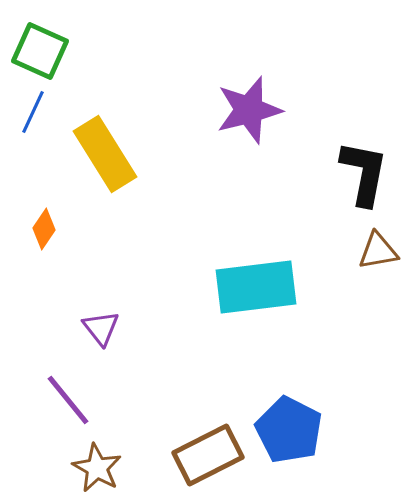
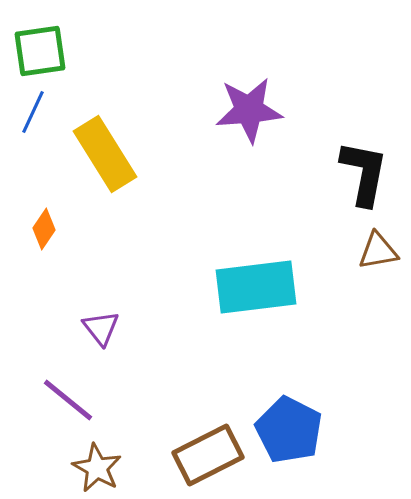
green square: rotated 32 degrees counterclockwise
purple star: rotated 10 degrees clockwise
purple line: rotated 12 degrees counterclockwise
